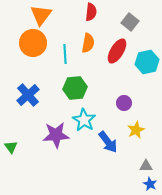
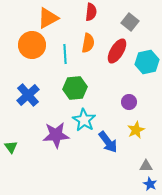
orange triangle: moved 7 px right, 3 px down; rotated 25 degrees clockwise
orange circle: moved 1 px left, 2 px down
purple circle: moved 5 px right, 1 px up
